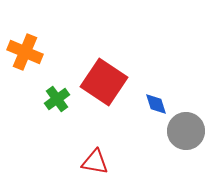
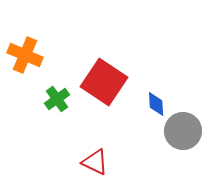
orange cross: moved 3 px down
blue diamond: rotated 15 degrees clockwise
gray circle: moved 3 px left
red triangle: rotated 16 degrees clockwise
